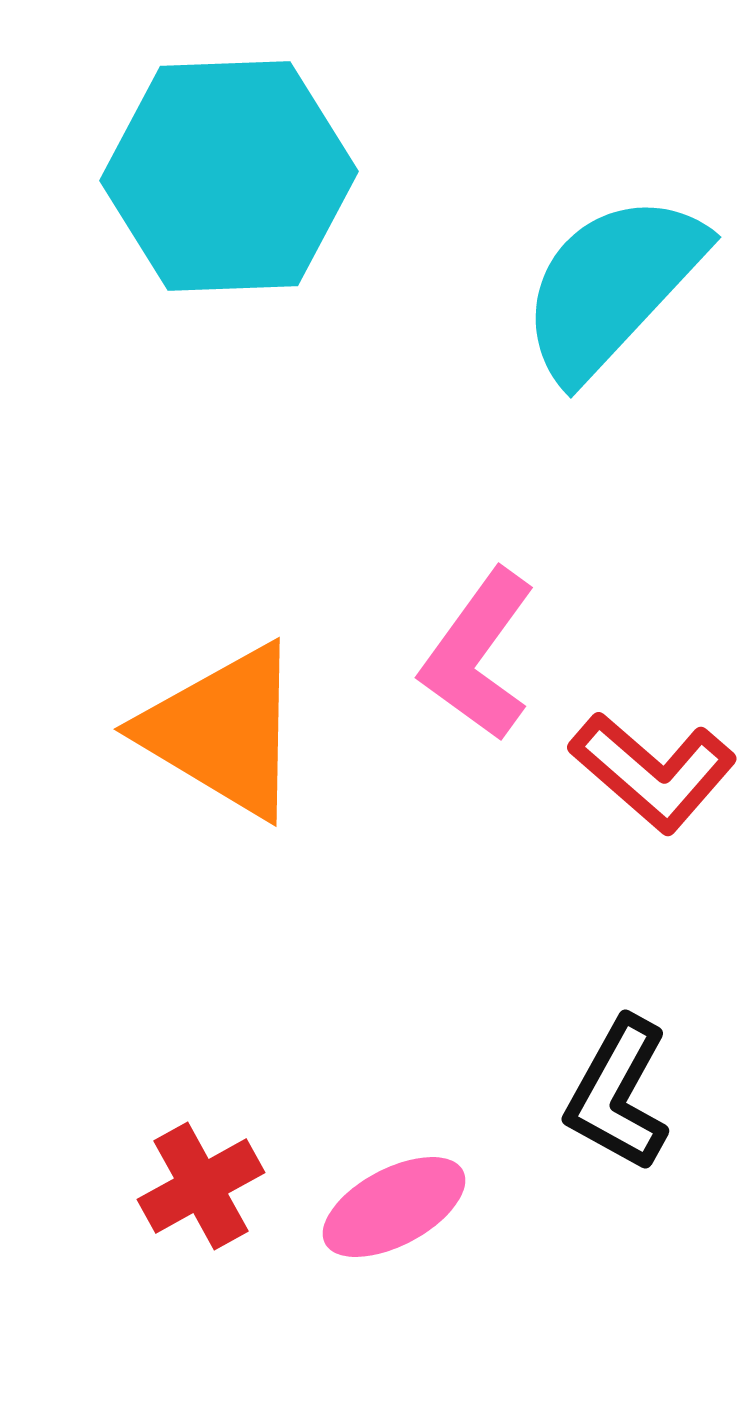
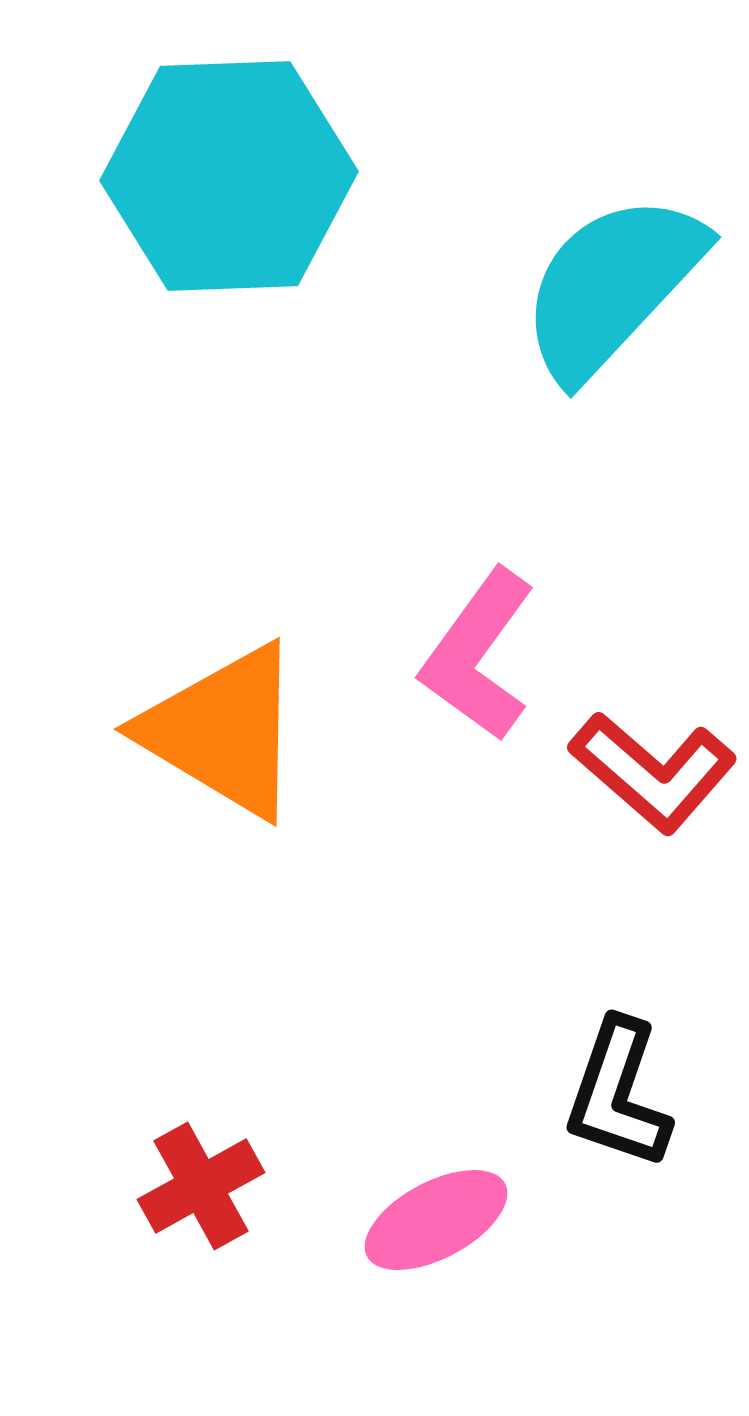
black L-shape: rotated 10 degrees counterclockwise
pink ellipse: moved 42 px right, 13 px down
